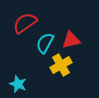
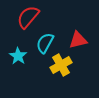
red semicircle: moved 3 px right, 6 px up; rotated 15 degrees counterclockwise
red triangle: moved 7 px right
cyan star: moved 28 px up; rotated 12 degrees clockwise
